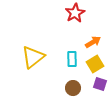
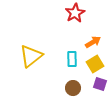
yellow triangle: moved 2 px left, 1 px up
